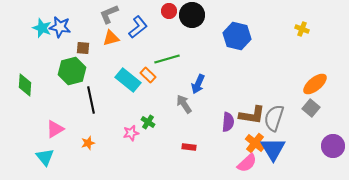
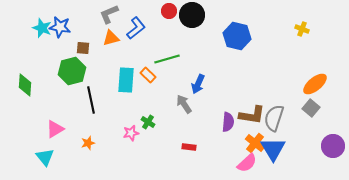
blue L-shape: moved 2 px left, 1 px down
cyan rectangle: moved 2 px left; rotated 55 degrees clockwise
